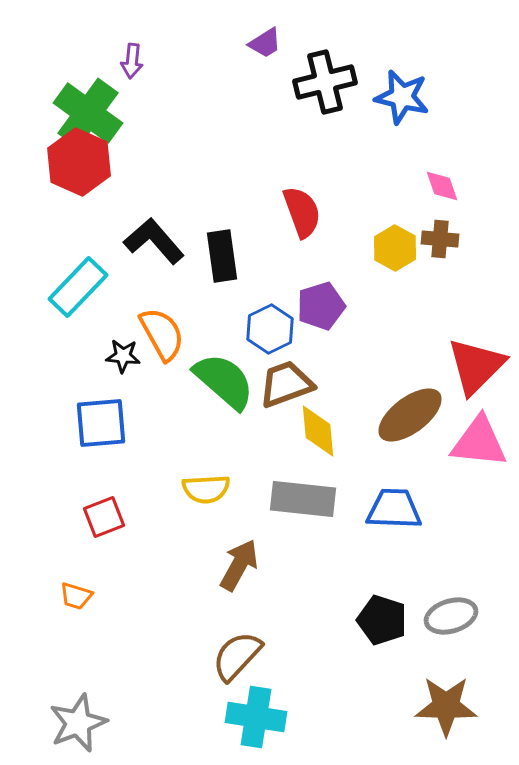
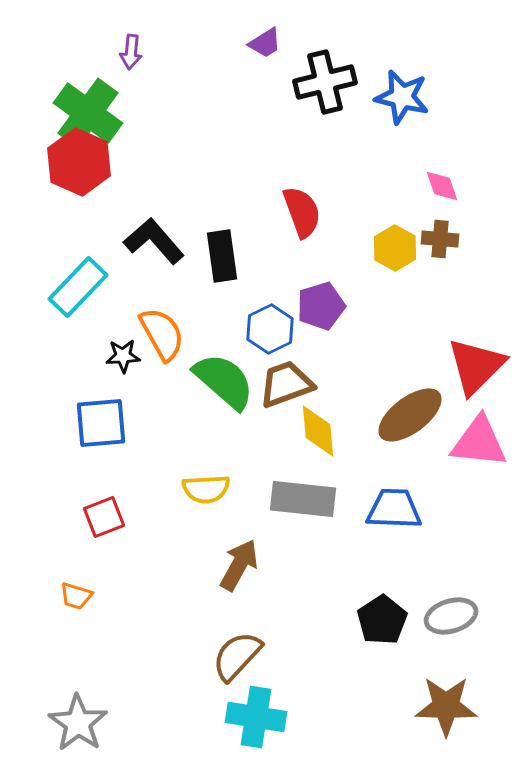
purple arrow: moved 1 px left, 9 px up
black star: rotated 8 degrees counterclockwise
black pentagon: rotated 21 degrees clockwise
gray star: rotated 16 degrees counterclockwise
